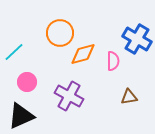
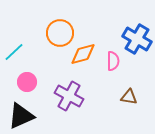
brown triangle: rotated 18 degrees clockwise
